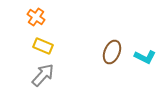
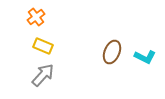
orange cross: rotated 18 degrees clockwise
